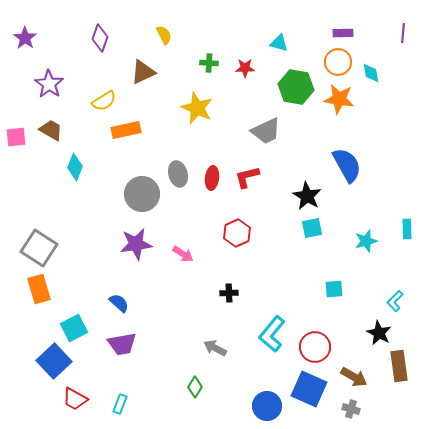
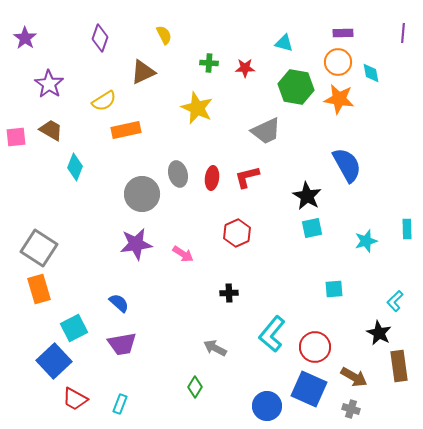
cyan triangle at (279, 43): moved 5 px right
